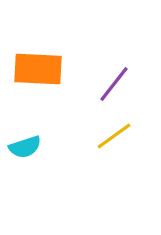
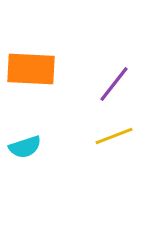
orange rectangle: moved 7 px left
yellow line: rotated 15 degrees clockwise
